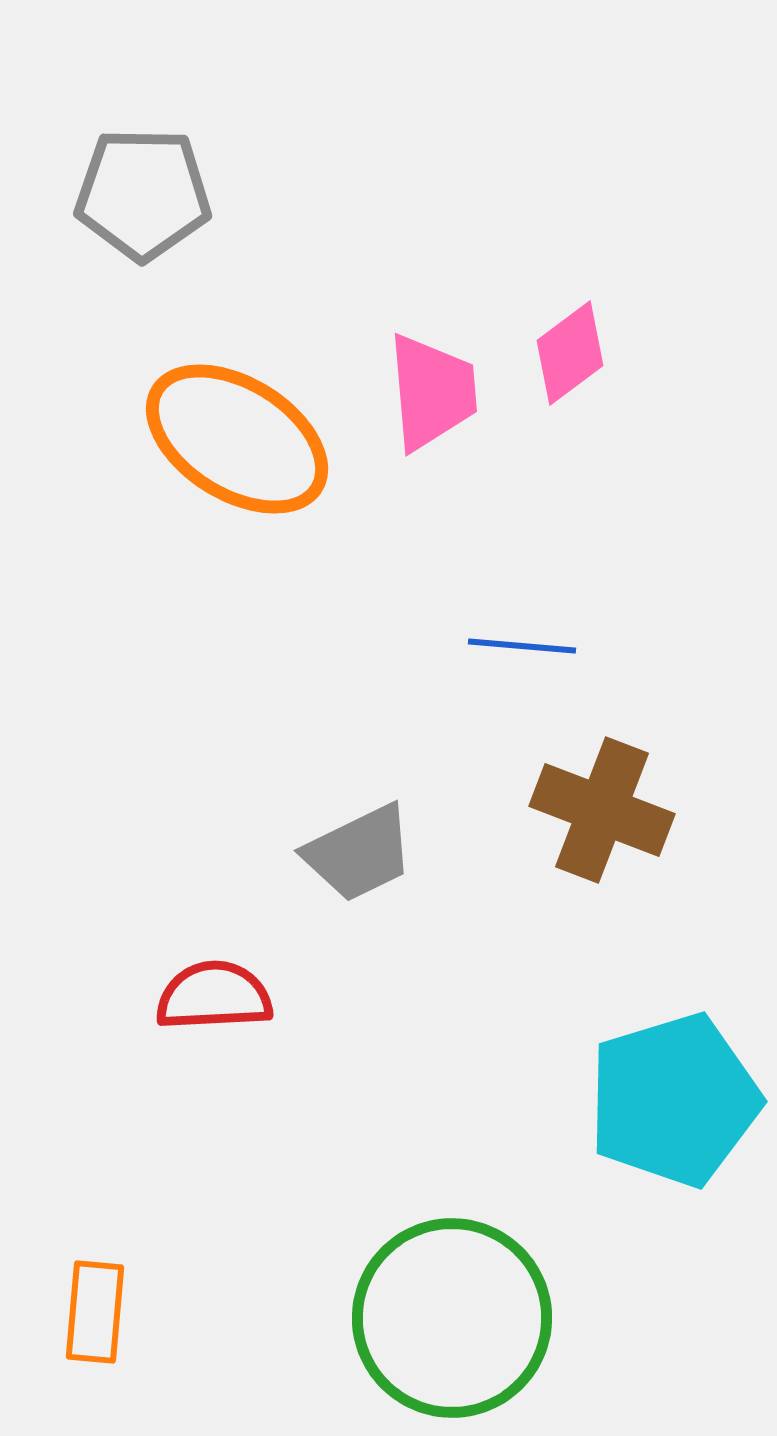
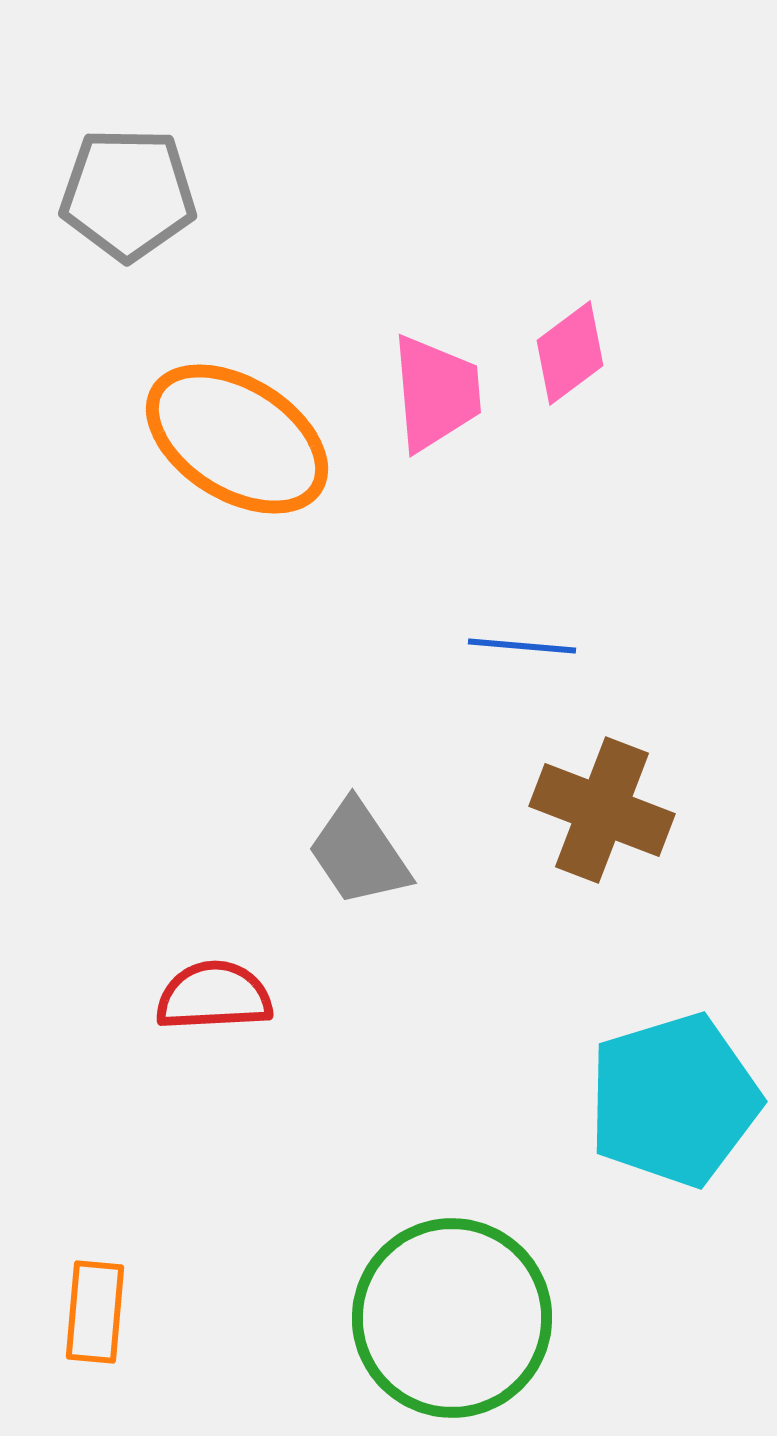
gray pentagon: moved 15 px left
pink trapezoid: moved 4 px right, 1 px down
gray trapezoid: rotated 82 degrees clockwise
